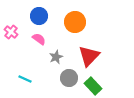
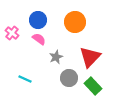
blue circle: moved 1 px left, 4 px down
pink cross: moved 1 px right, 1 px down
red triangle: moved 1 px right, 1 px down
